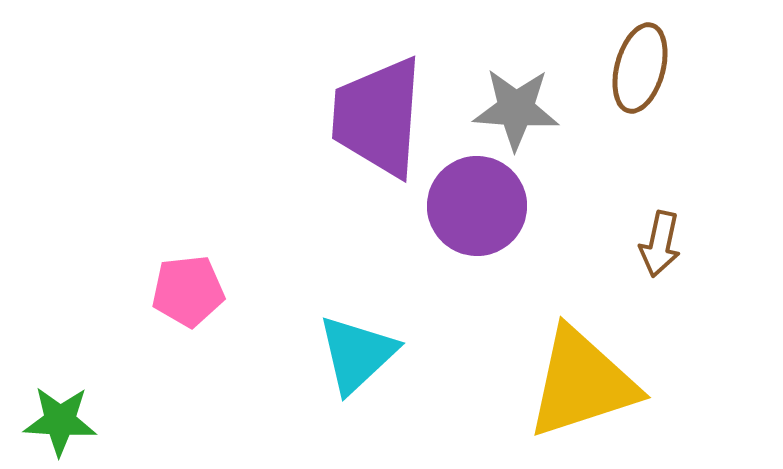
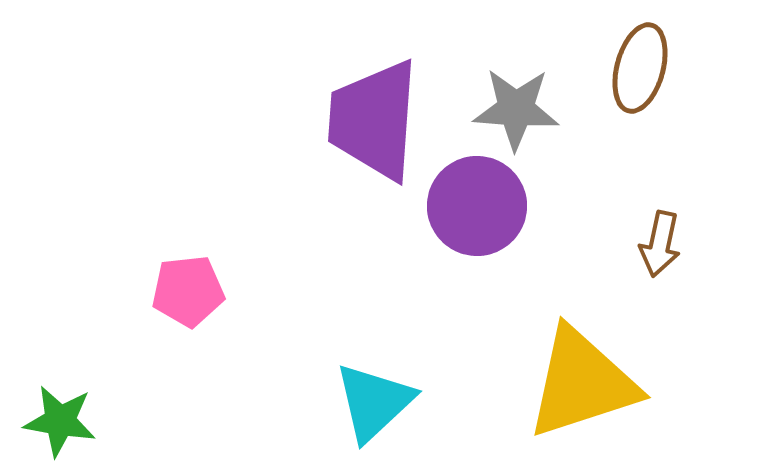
purple trapezoid: moved 4 px left, 3 px down
cyan triangle: moved 17 px right, 48 px down
green star: rotated 6 degrees clockwise
